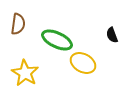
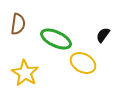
black semicircle: moved 9 px left; rotated 56 degrees clockwise
green ellipse: moved 1 px left, 1 px up
